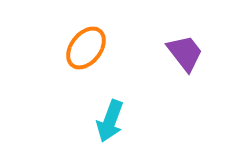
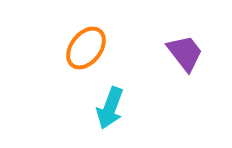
cyan arrow: moved 13 px up
